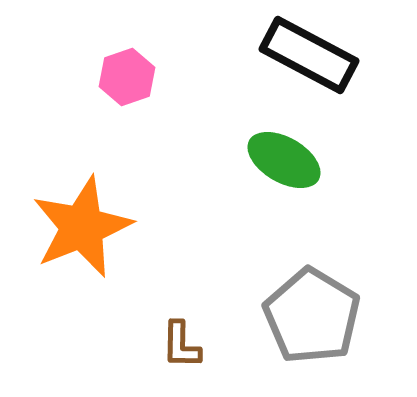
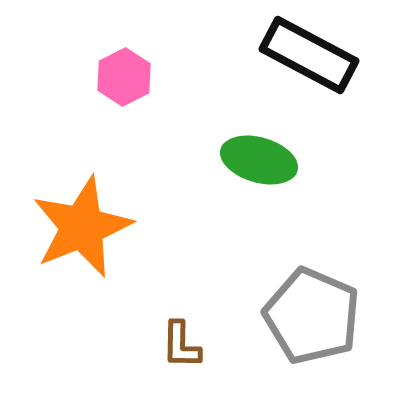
pink hexagon: moved 3 px left; rotated 8 degrees counterclockwise
green ellipse: moved 25 px left; rotated 14 degrees counterclockwise
gray pentagon: rotated 8 degrees counterclockwise
